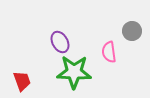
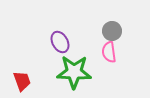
gray circle: moved 20 px left
